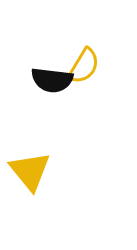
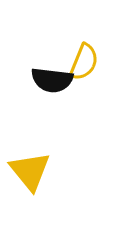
yellow semicircle: moved 4 px up; rotated 9 degrees counterclockwise
